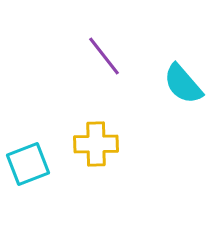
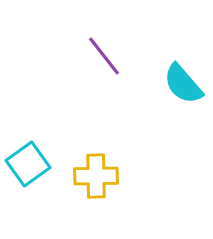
yellow cross: moved 32 px down
cyan square: rotated 15 degrees counterclockwise
